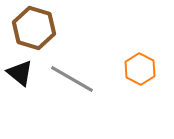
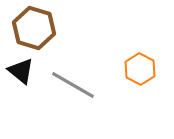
black triangle: moved 1 px right, 2 px up
gray line: moved 1 px right, 6 px down
